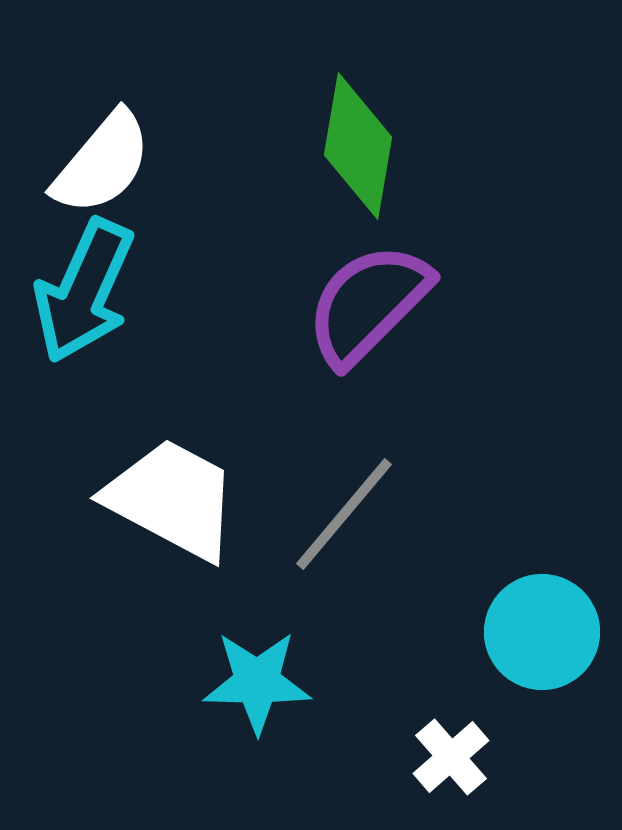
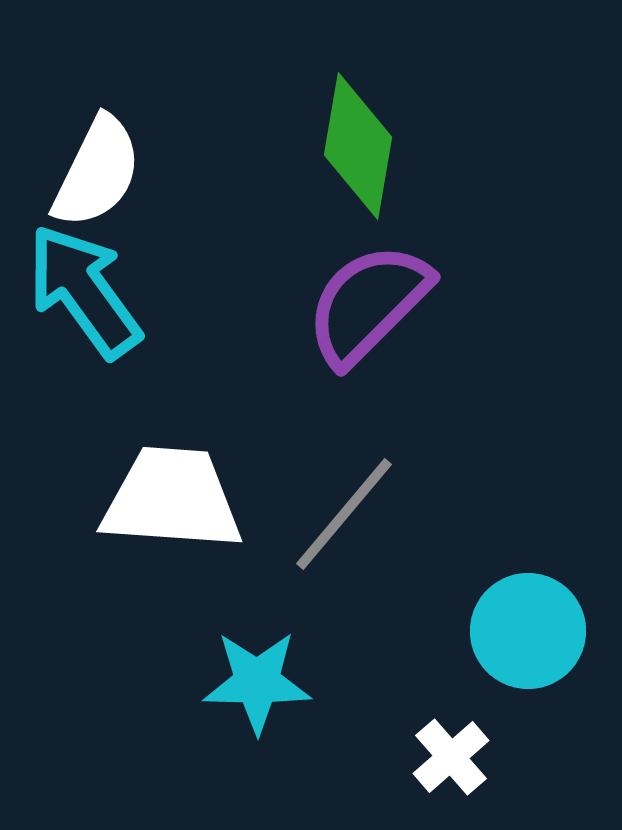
white semicircle: moved 5 px left, 9 px down; rotated 14 degrees counterclockwise
cyan arrow: rotated 120 degrees clockwise
white trapezoid: rotated 24 degrees counterclockwise
cyan circle: moved 14 px left, 1 px up
